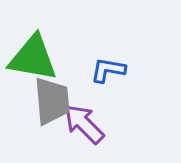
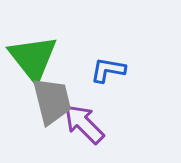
green triangle: rotated 42 degrees clockwise
gray trapezoid: rotated 9 degrees counterclockwise
